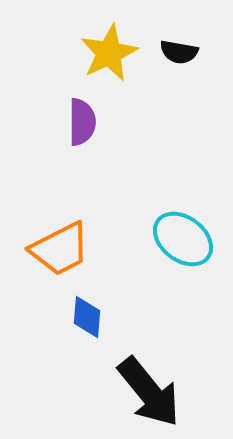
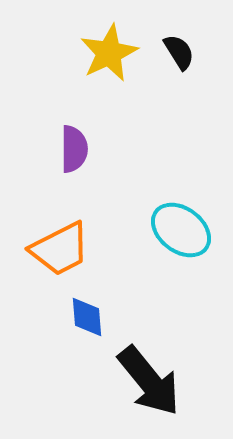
black semicircle: rotated 132 degrees counterclockwise
purple semicircle: moved 8 px left, 27 px down
cyan ellipse: moved 2 px left, 9 px up
blue diamond: rotated 9 degrees counterclockwise
black arrow: moved 11 px up
